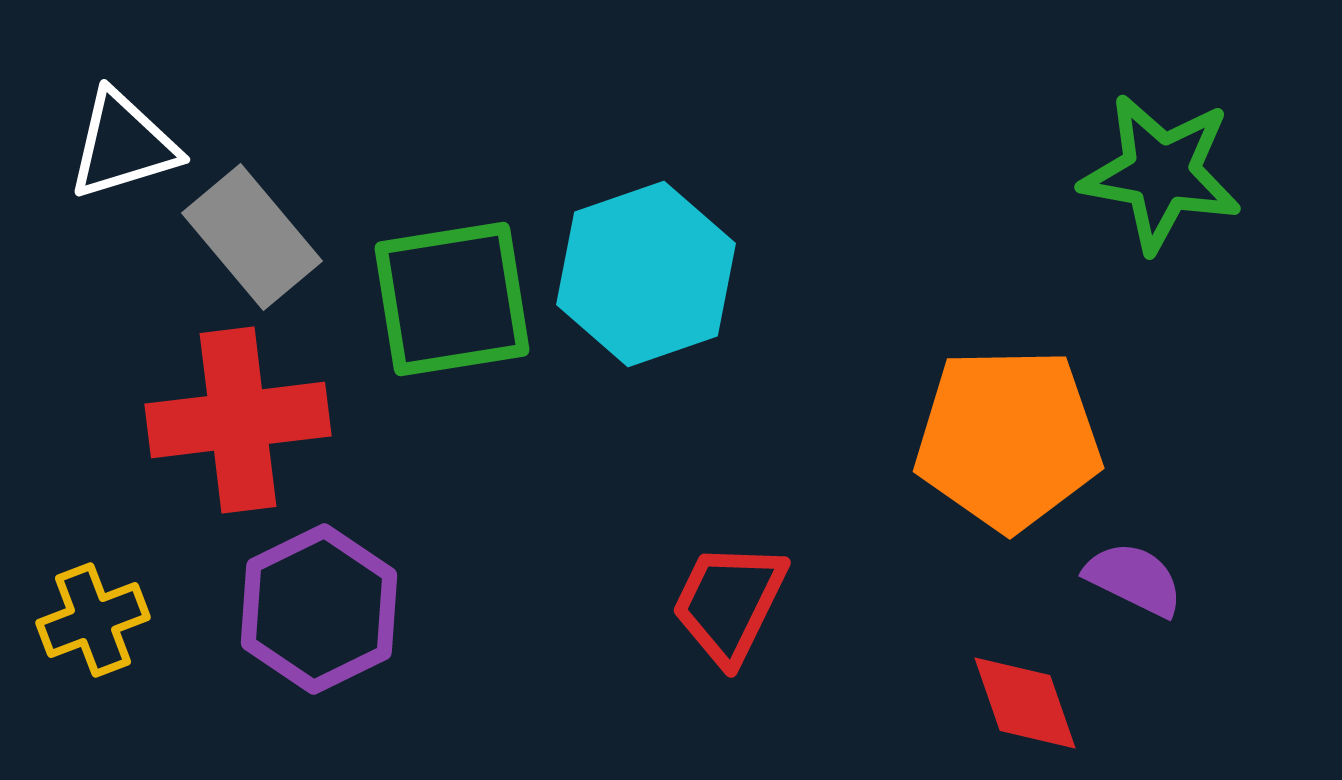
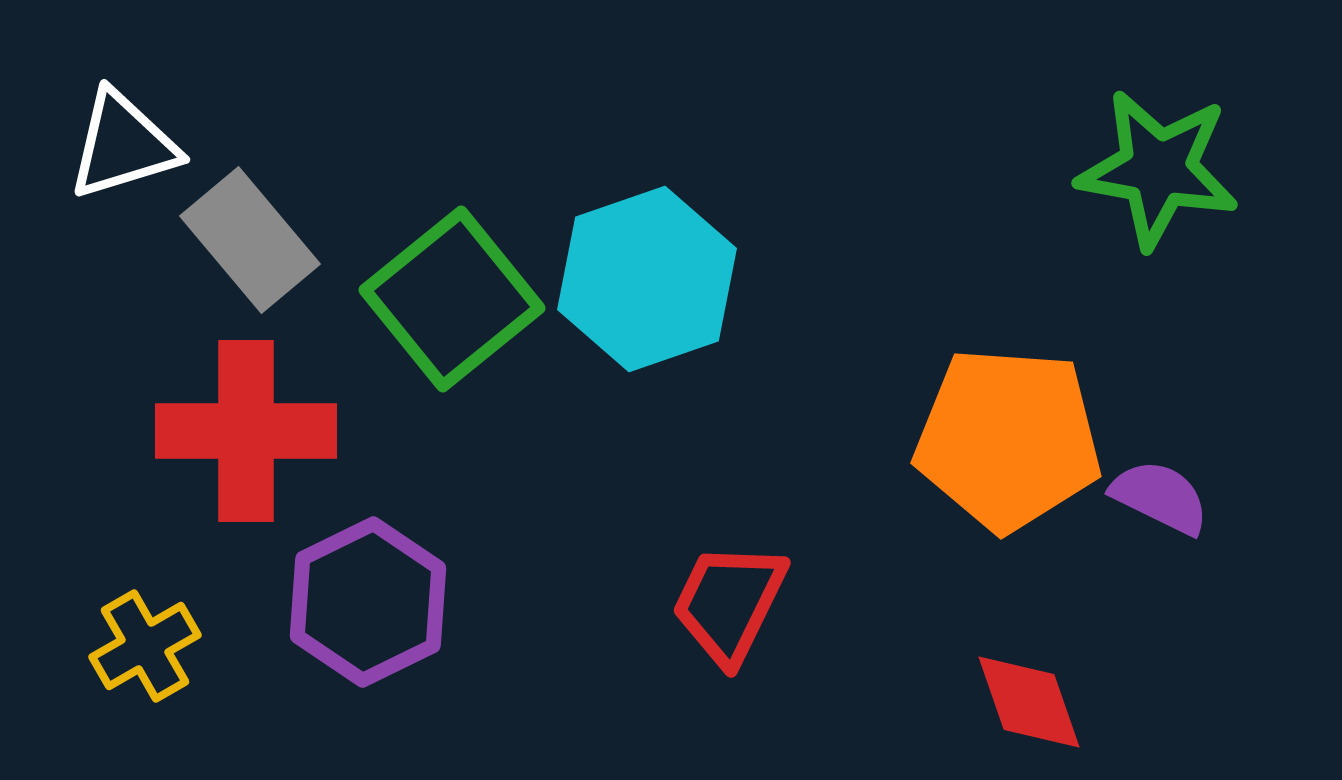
green star: moved 3 px left, 4 px up
gray rectangle: moved 2 px left, 3 px down
cyan hexagon: moved 1 px right, 5 px down
green square: rotated 30 degrees counterclockwise
red cross: moved 8 px right, 11 px down; rotated 7 degrees clockwise
orange pentagon: rotated 5 degrees clockwise
purple semicircle: moved 26 px right, 82 px up
purple hexagon: moved 49 px right, 7 px up
yellow cross: moved 52 px right, 26 px down; rotated 9 degrees counterclockwise
red diamond: moved 4 px right, 1 px up
